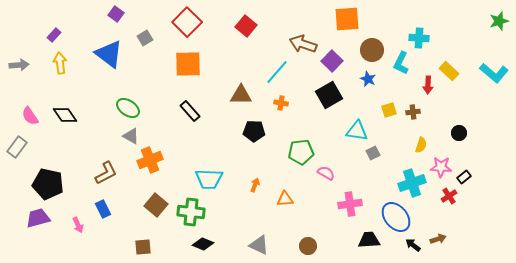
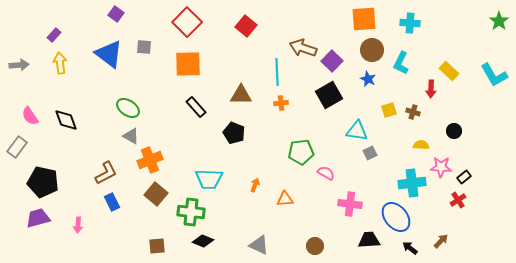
orange square at (347, 19): moved 17 px right
green star at (499, 21): rotated 18 degrees counterclockwise
gray square at (145, 38): moved 1 px left, 9 px down; rotated 35 degrees clockwise
cyan cross at (419, 38): moved 9 px left, 15 px up
brown arrow at (303, 44): moved 4 px down
cyan line at (277, 72): rotated 44 degrees counterclockwise
cyan L-shape at (494, 73): moved 2 px down; rotated 20 degrees clockwise
red arrow at (428, 85): moved 3 px right, 4 px down
orange cross at (281, 103): rotated 16 degrees counterclockwise
black rectangle at (190, 111): moved 6 px right, 4 px up
brown cross at (413, 112): rotated 24 degrees clockwise
black diamond at (65, 115): moved 1 px right, 5 px down; rotated 15 degrees clockwise
black pentagon at (254, 131): moved 20 px left, 2 px down; rotated 20 degrees clockwise
black circle at (459, 133): moved 5 px left, 2 px up
yellow semicircle at (421, 145): rotated 105 degrees counterclockwise
gray square at (373, 153): moved 3 px left
cyan cross at (412, 183): rotated 12 degrees clockwise
black pentagon at (48, 184): moved 5 px left, 2 px up
red cross at (449, 196): moved 9 px right, 4 px down
pink cross at (350, 204): rotated 15 degrees clockwise
brown square at (156, 205): moved 11 px up
blue rectangle at (103, 209): moved 9 px right, 7 px up
pink arrow at (78, 225): rotated 28 degrees clockwise
brown arrow at (438, 239): moved 3 px right, 2 px down; rotated 28 degrees counterclockwise
black diamond at (203, 244): moved 3 px up
black arrow at (413, 245): moved 3 px left, 3 px down
brown circle at (308, 246): moved 7 px right
brown square at (143, 247): moved 14 px right, 1 px up
